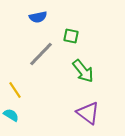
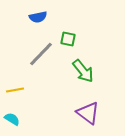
green square: moved 3 px left, 3 px down
yellow line: rotated 66 degrees counterclockwise
cyan semicircle: moved 1 px right, 4 px down
